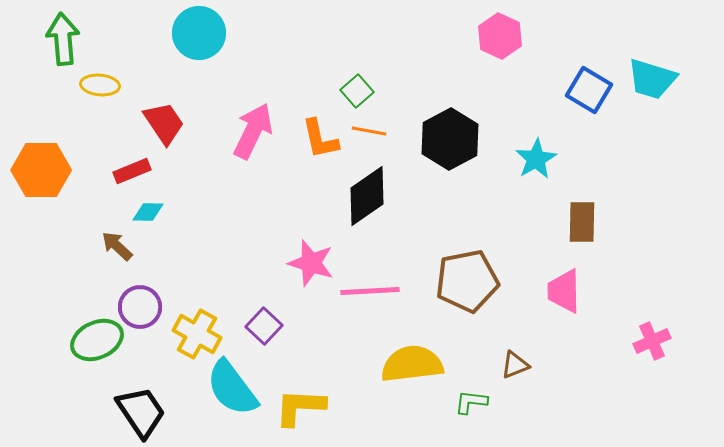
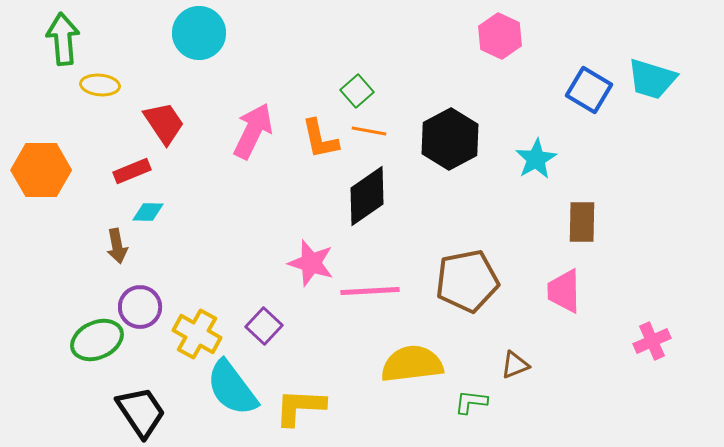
brown arrow: rotated 144 degrees counterclockwise
